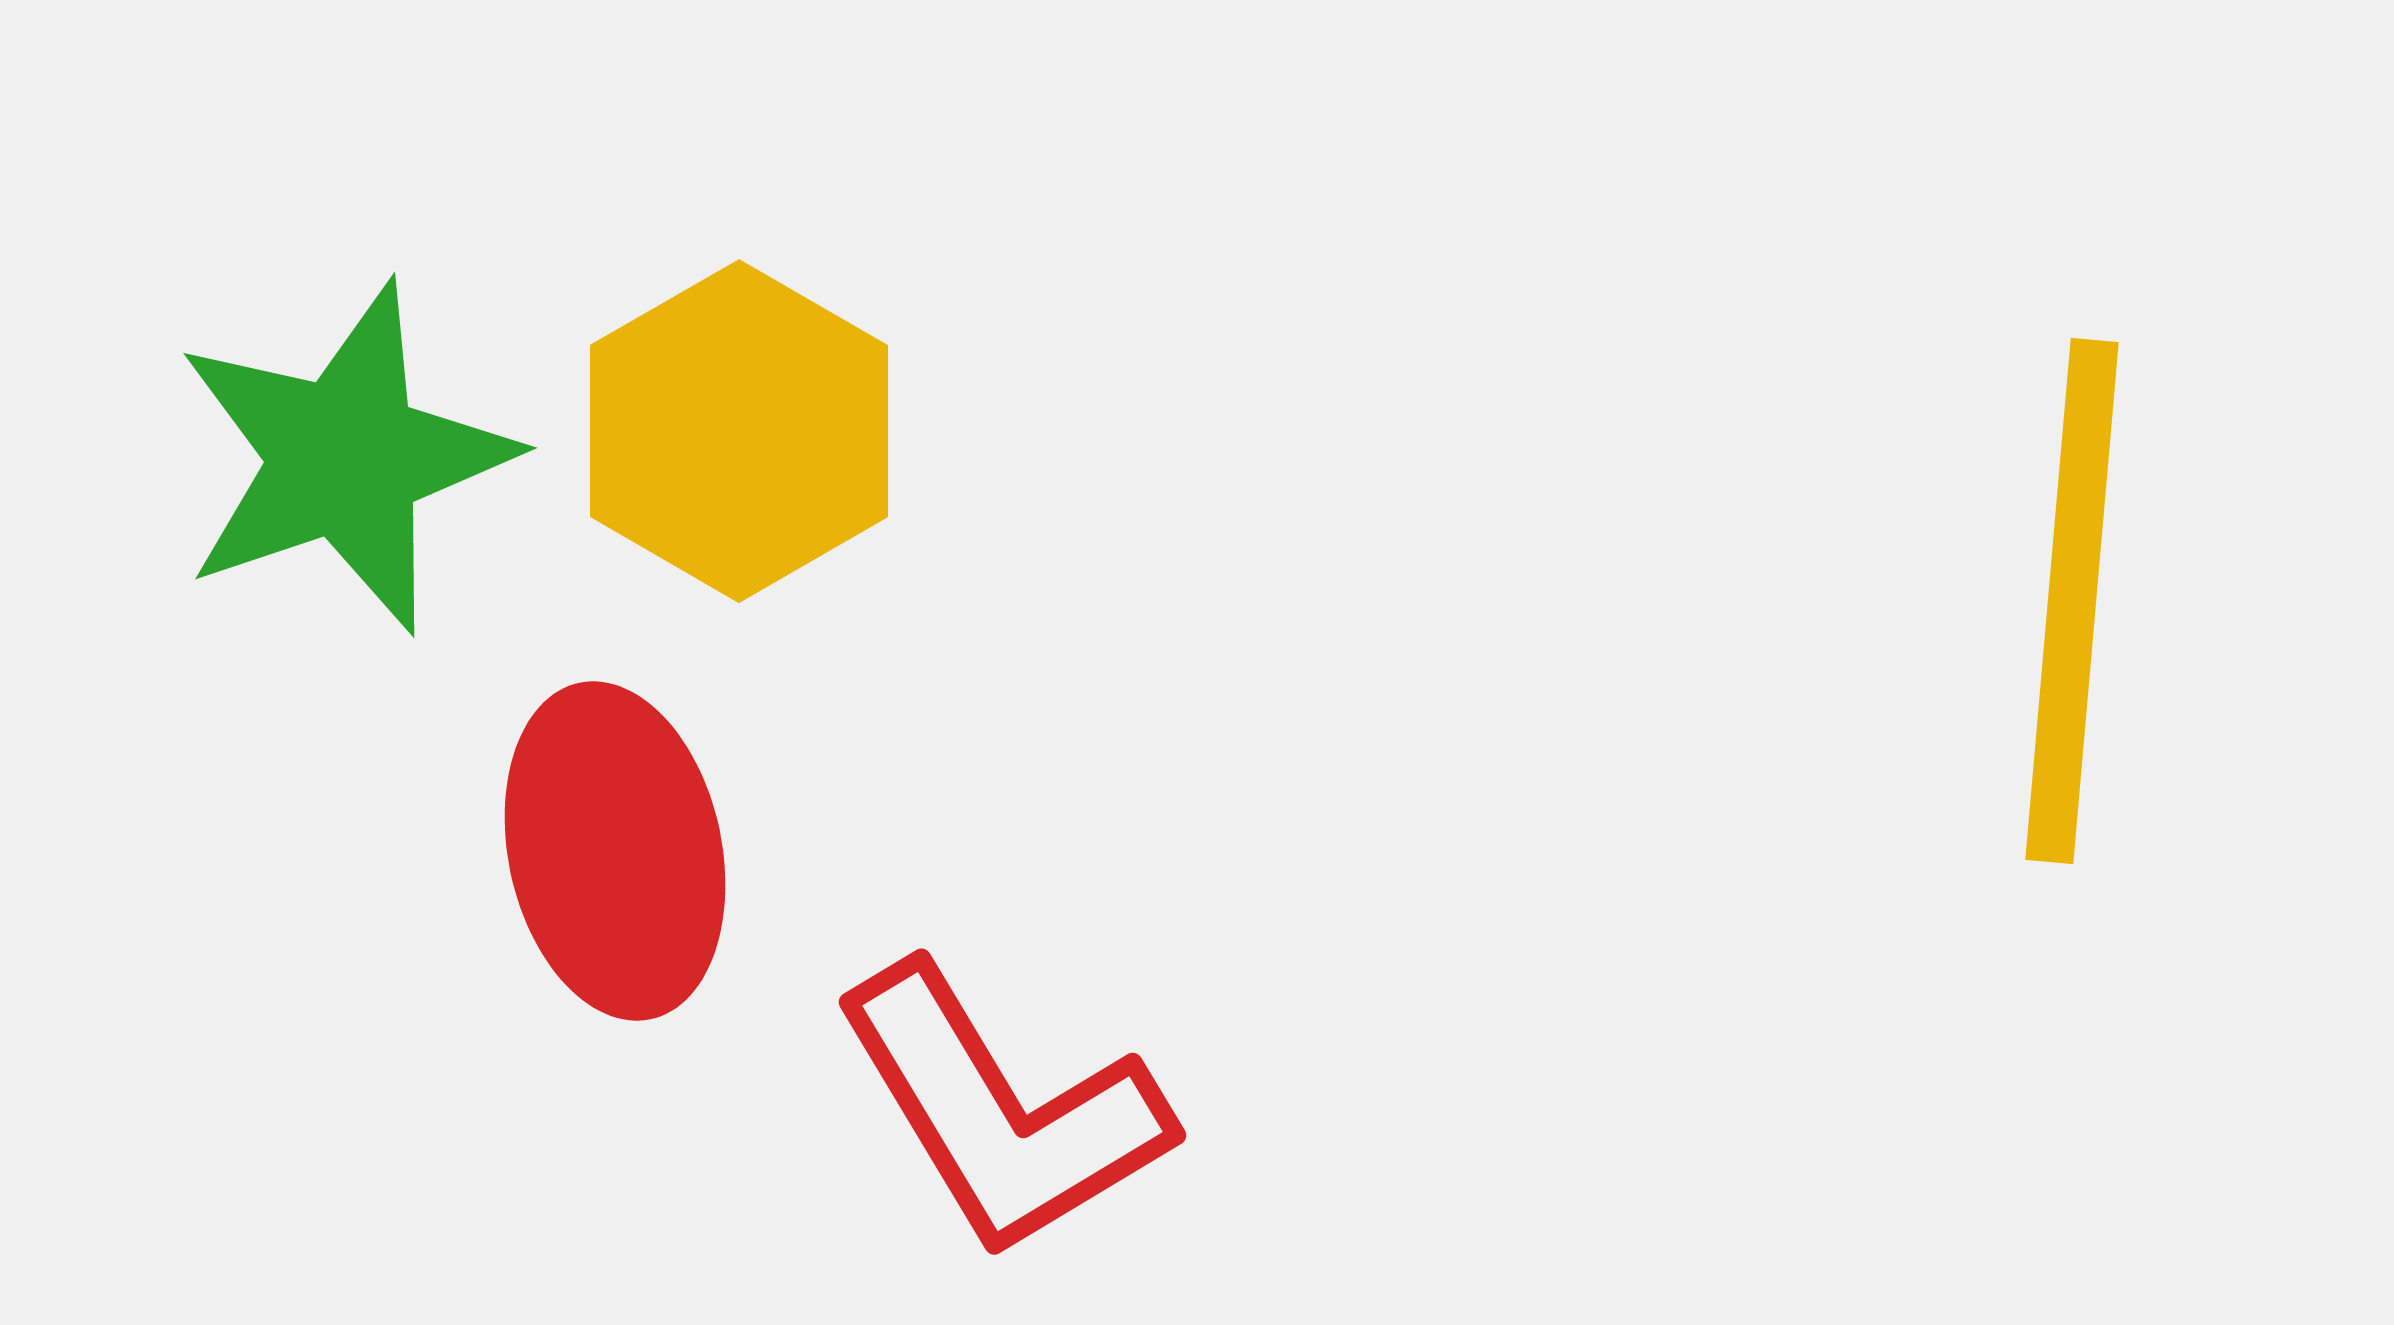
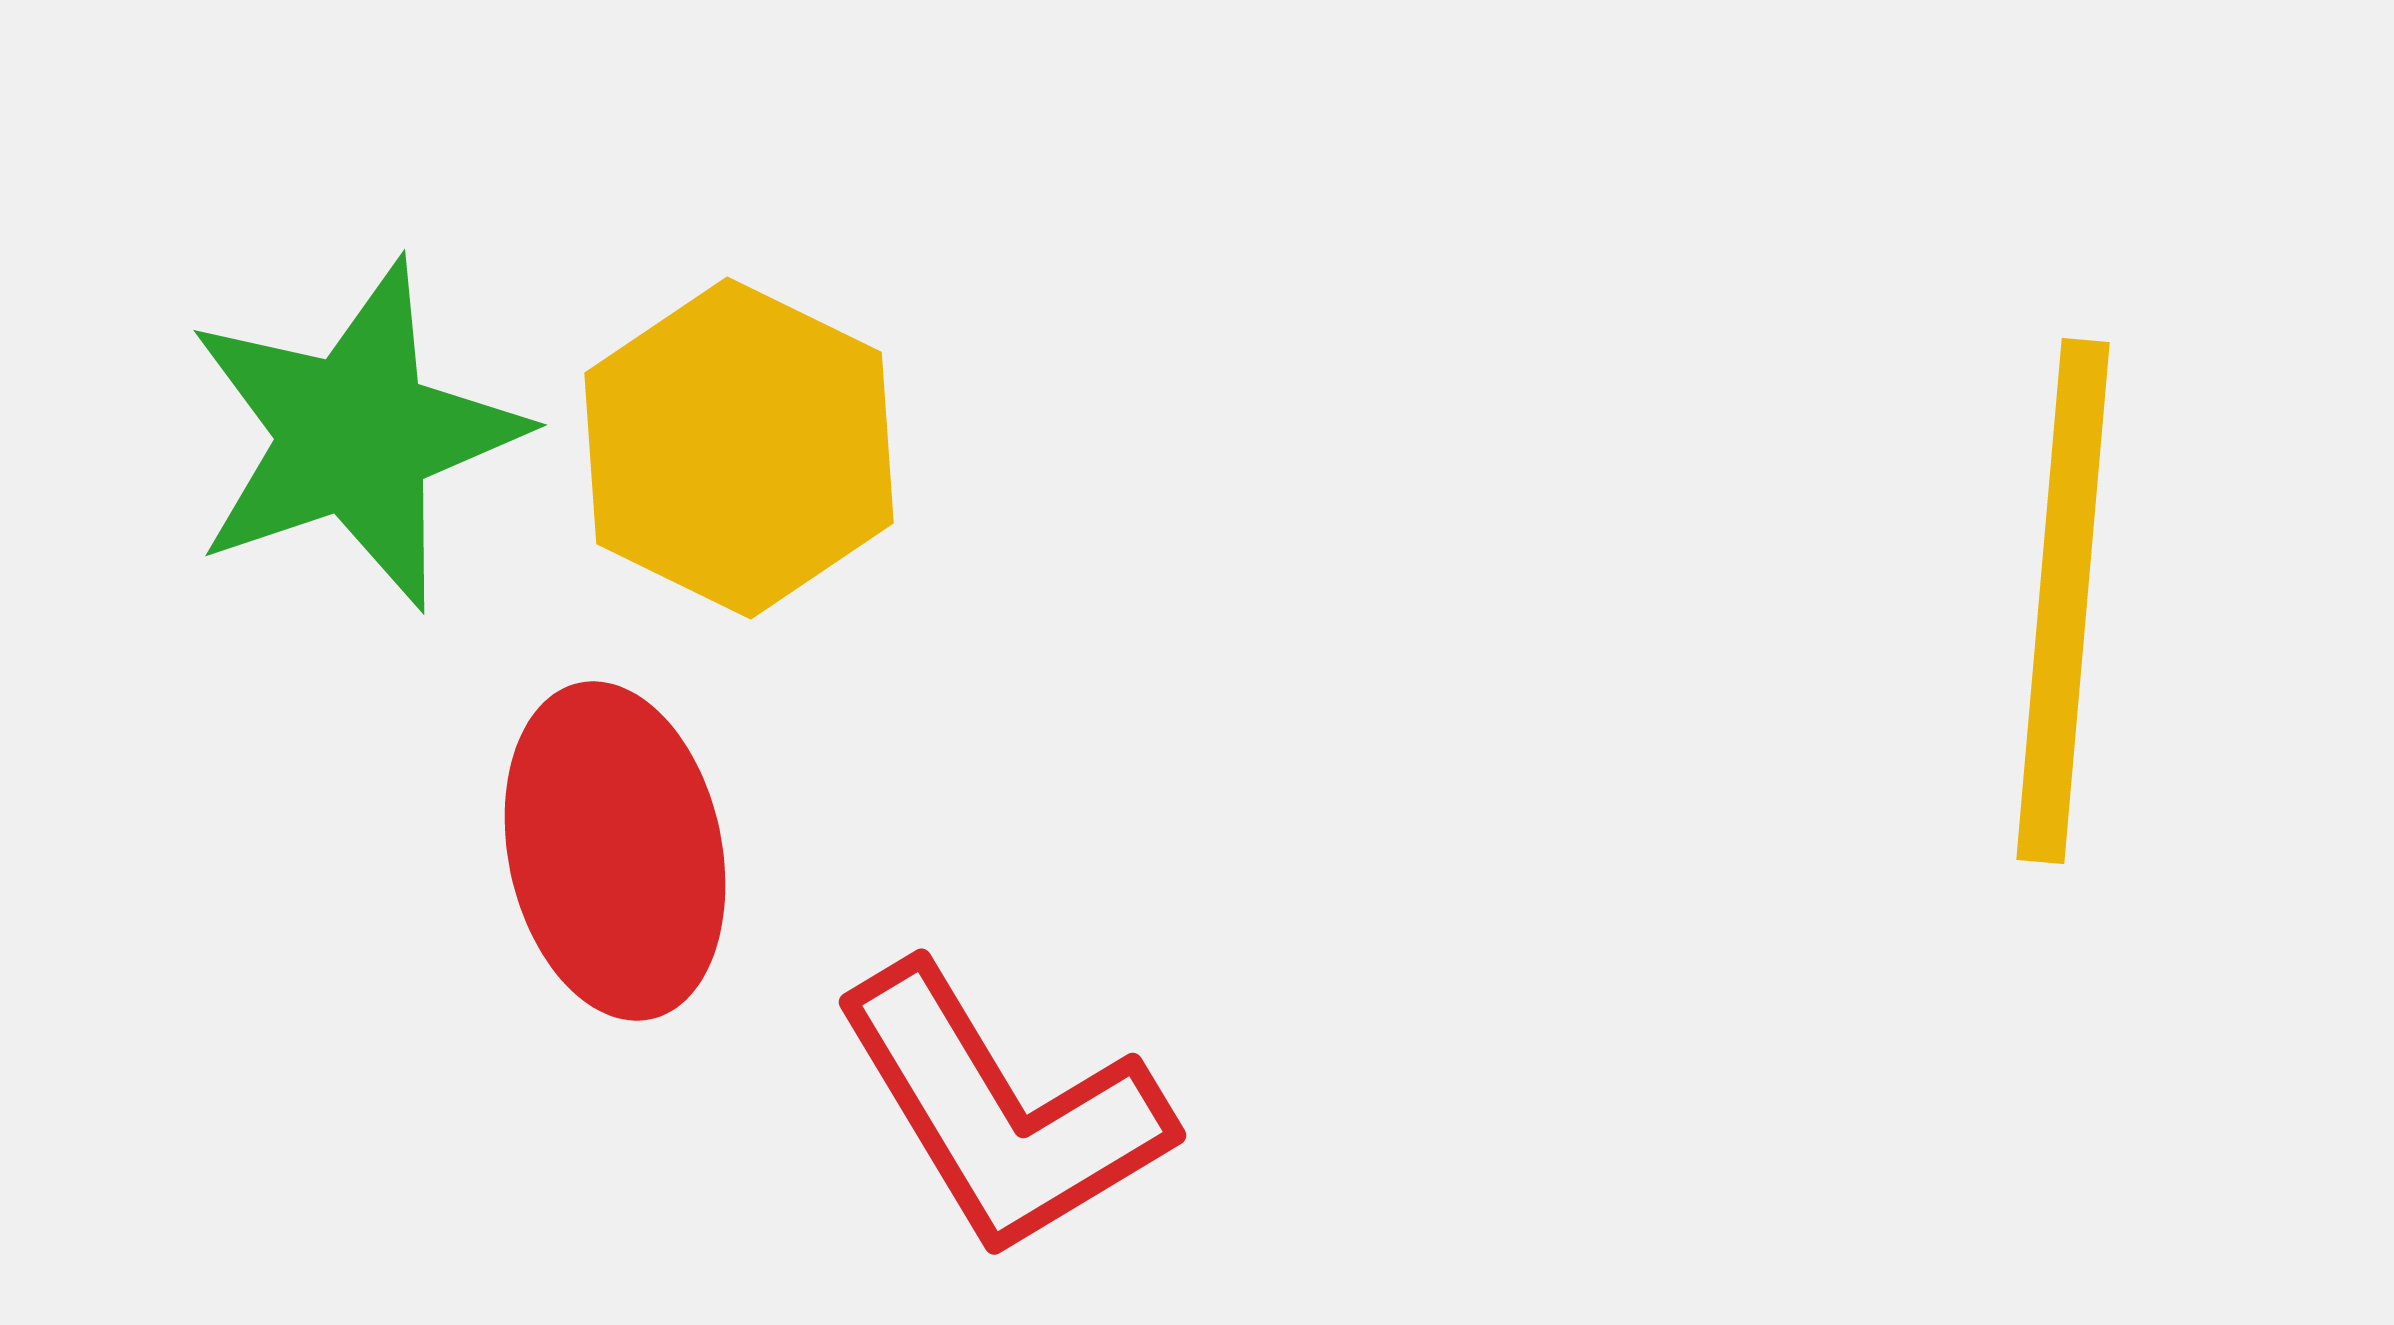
yellow hexagon: moved 17 px down; rotated 4 degrees counterclockwise
green star: moved 10 px right, 23 px up
yellow line: moved 9 px left
